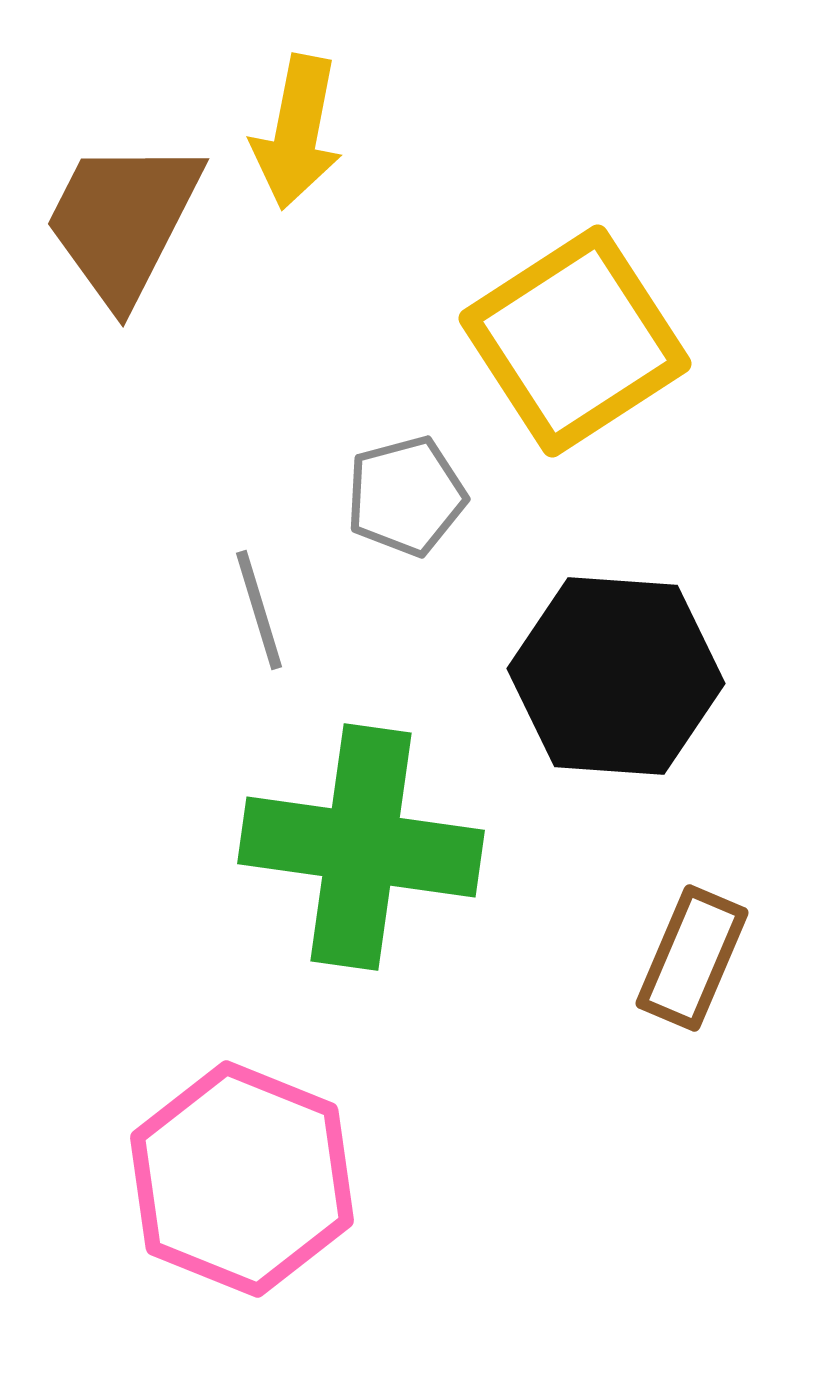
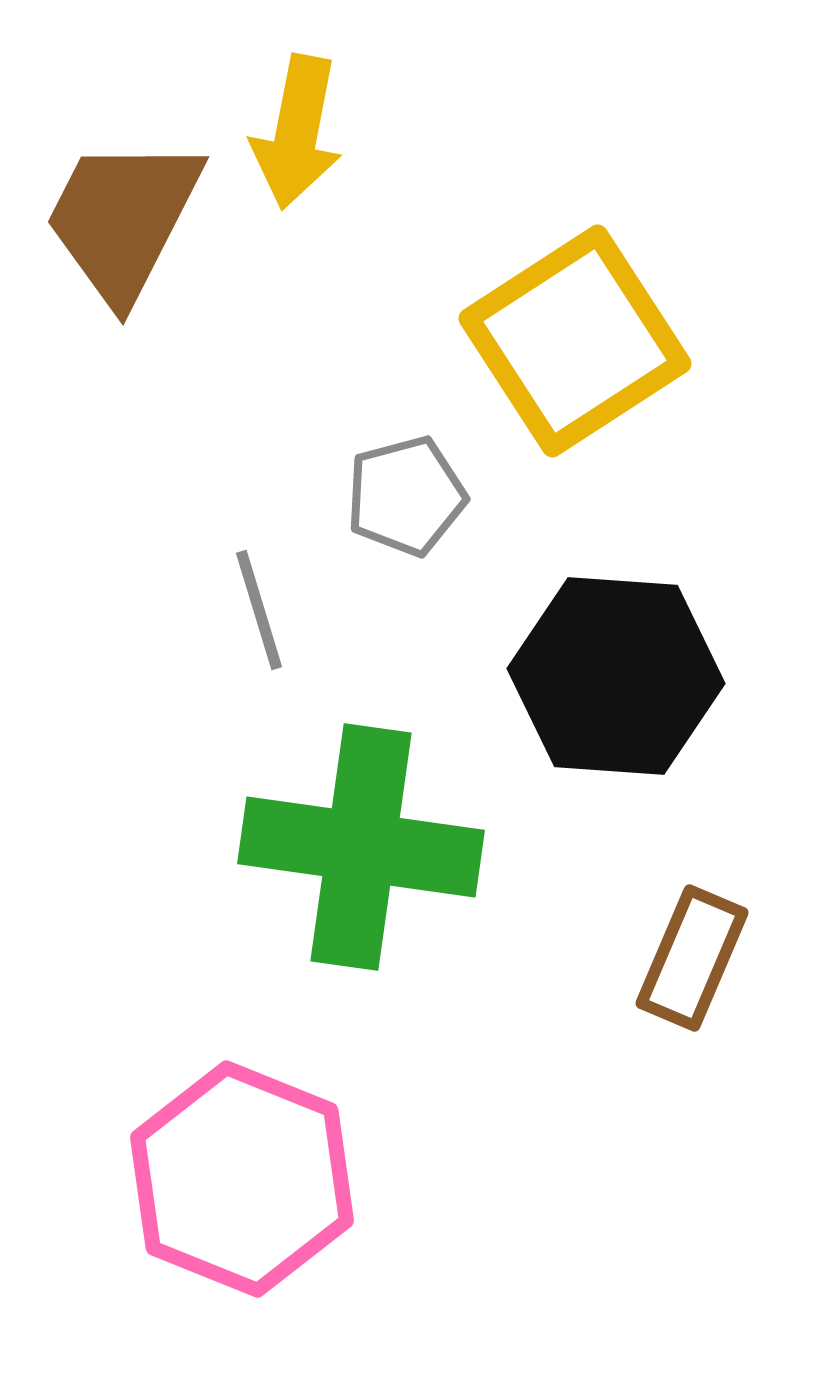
brown trapezoid: moved 2 px up
